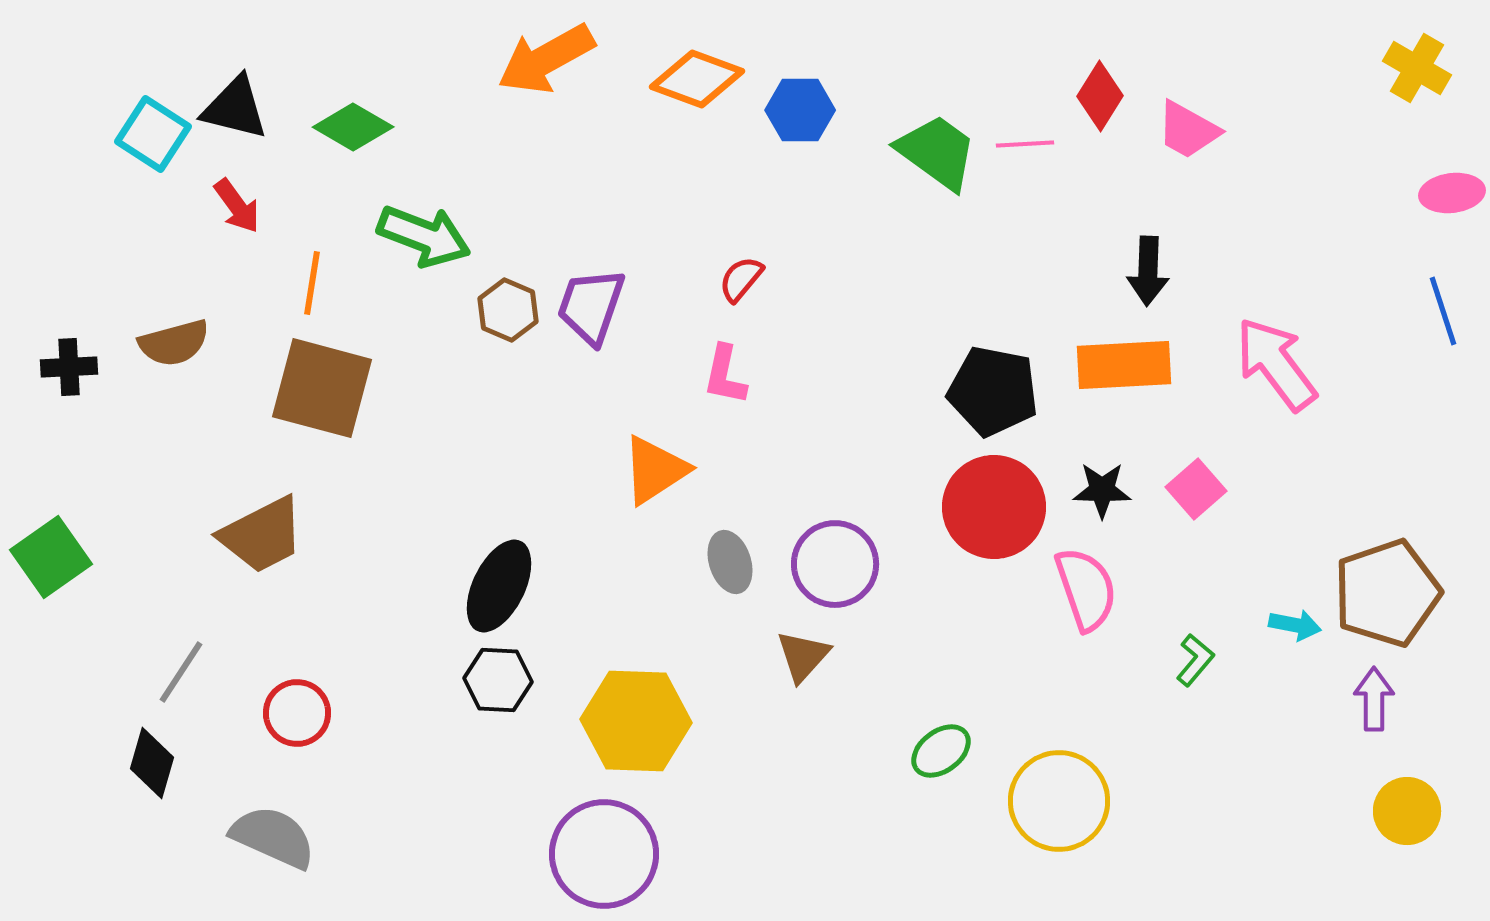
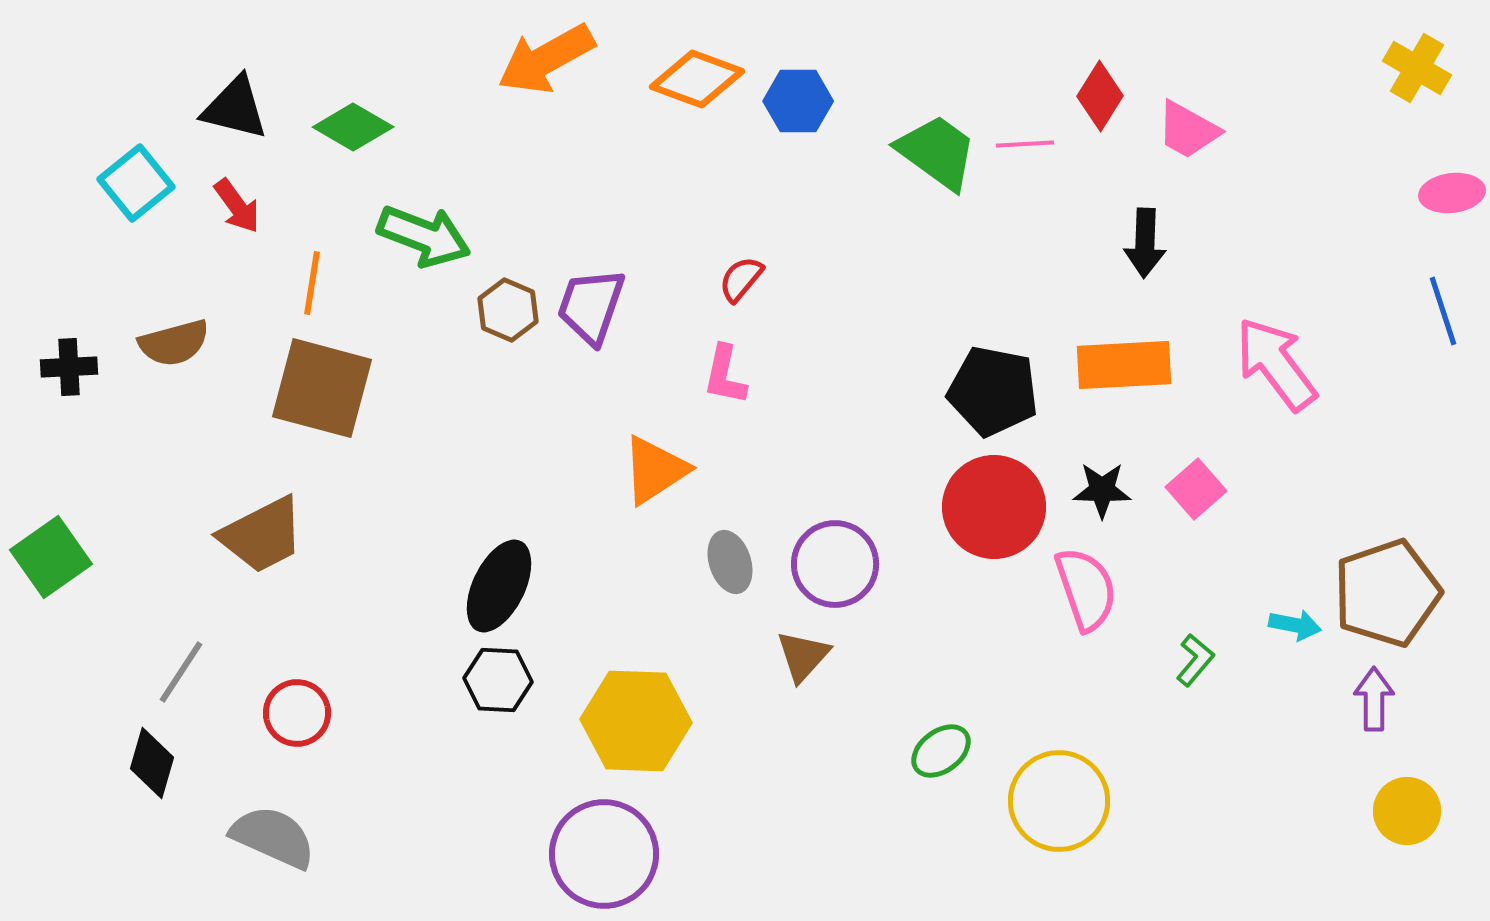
blue hexagon at (800, 110): moved 2 px left, 9 px up
cyan square at (153, 134): moved 17 px left, 49 px down; rotated 18 degrees clockwise
black arrow at (1148, 271): moved 3 px left, 28 px up
